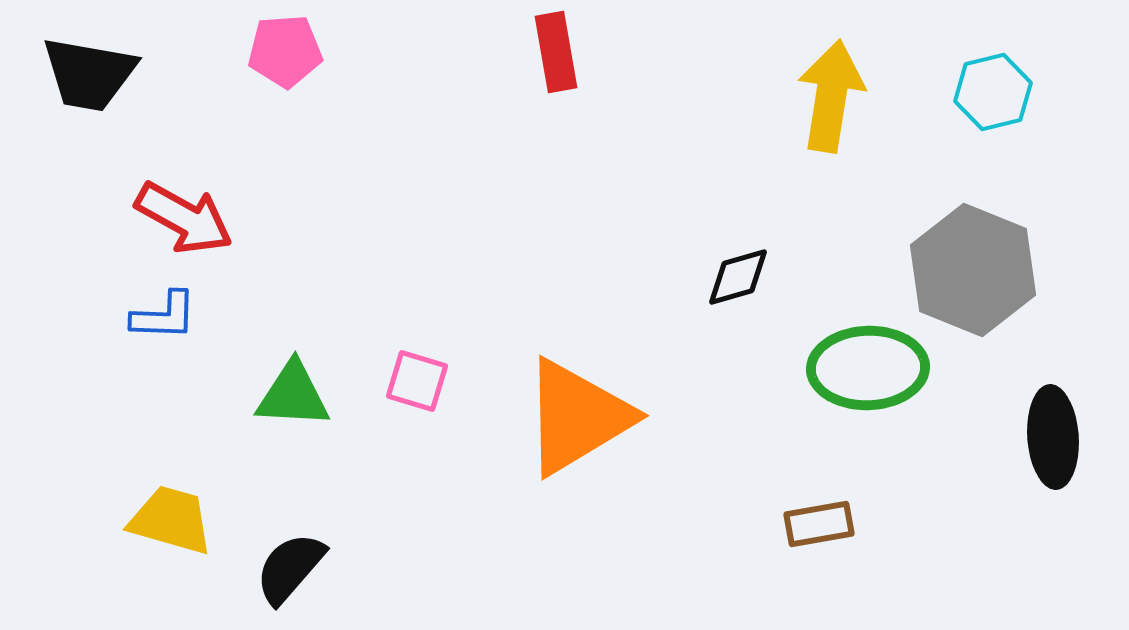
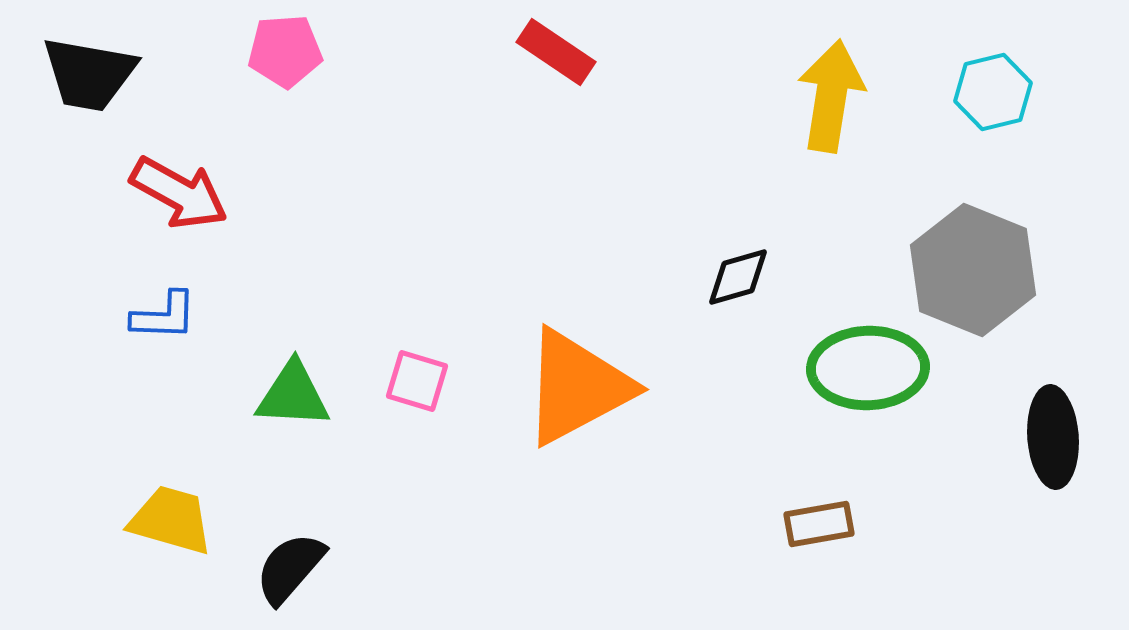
red rectangle: rotated 46 degrees counterclockwise
red arrow: moved 5 px left, 25 px up
orange triangle: moved 30 px up; rotated 3 degrees clockwise
